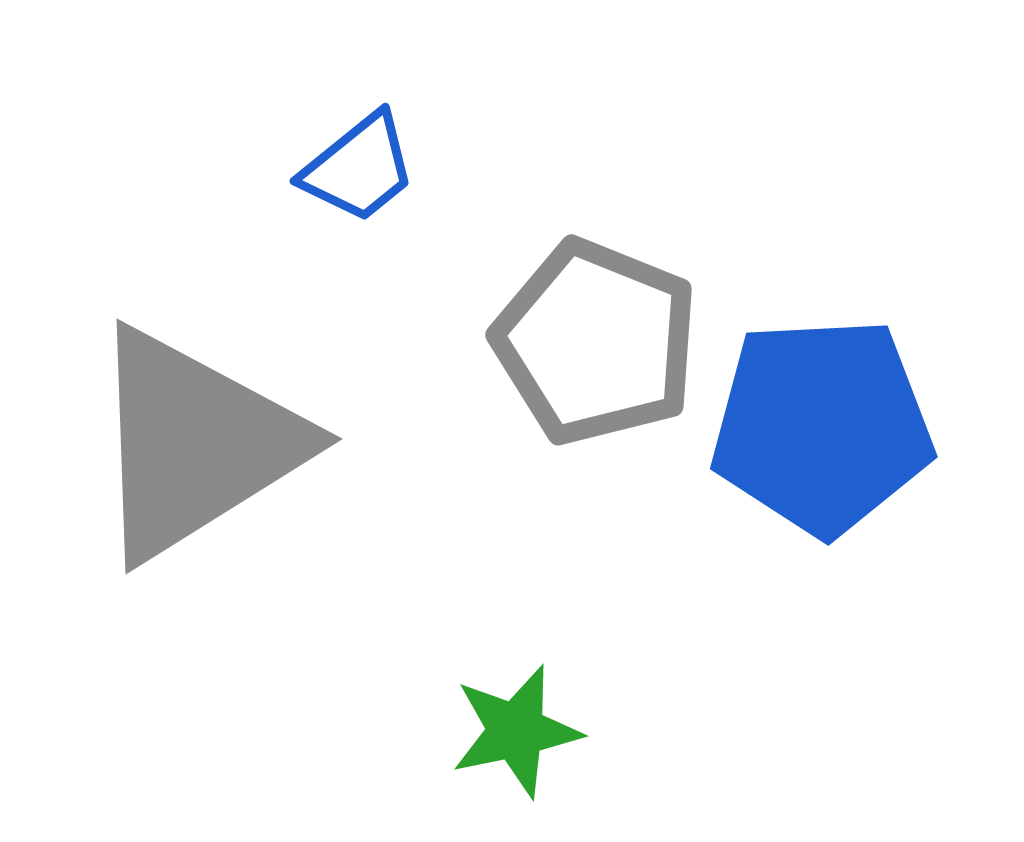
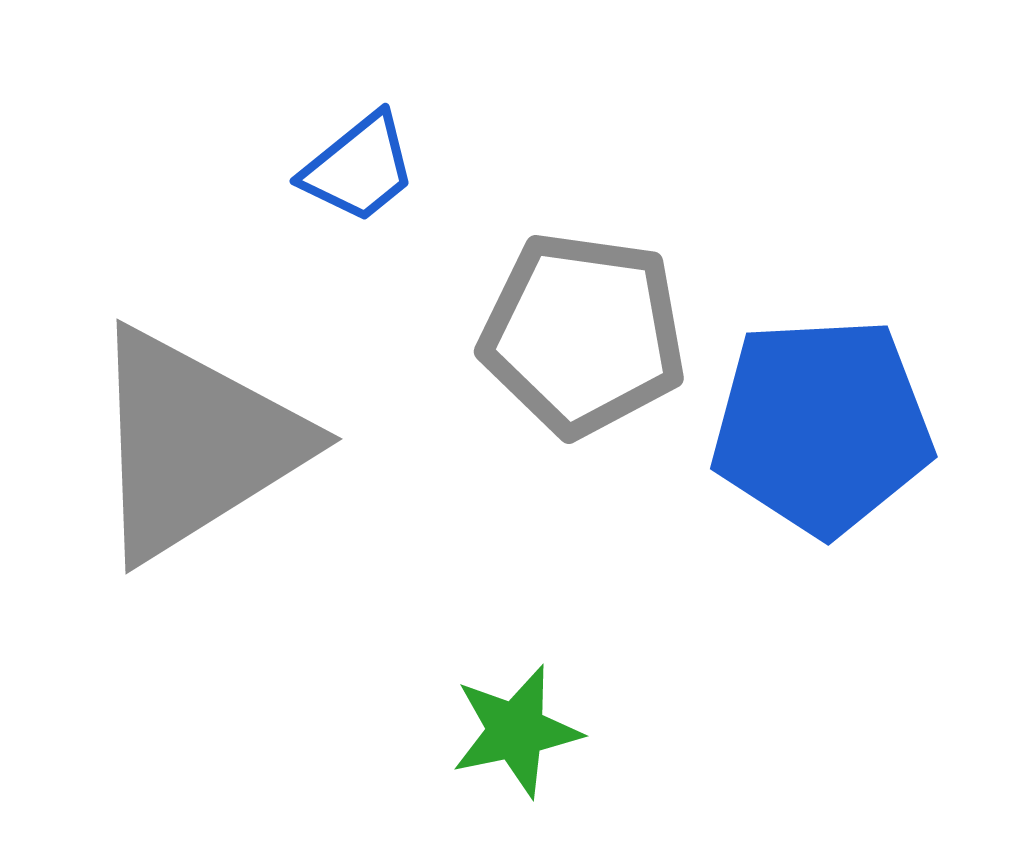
gray pentagon: moved 13 px left, 8 px up; rotated 14 degrees counterclockwise
